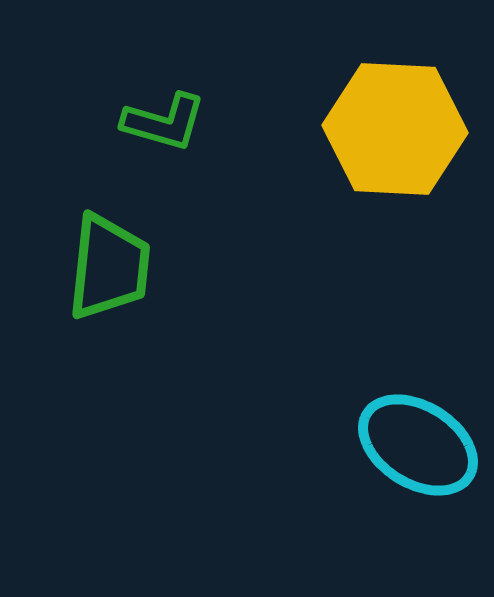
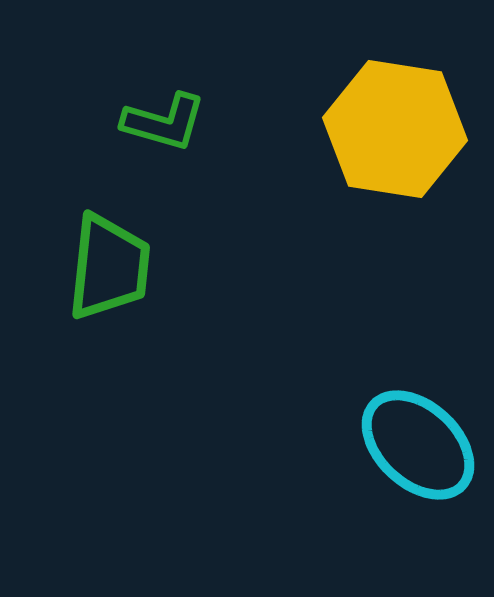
yellow hexagon: rotated 6 degrees clockwise
cyan ellipse: rotated 11 degrees clockwise
